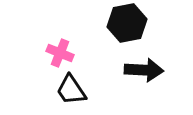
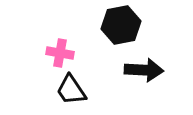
black hexagon: moved 6 px left, 2 px down
pink cross: rotated 12 degrees counterclockwise
